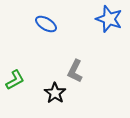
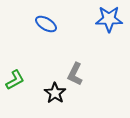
blue star: rotated 20 degrees counterclockwise
gray L-shape: moved 3 px down
